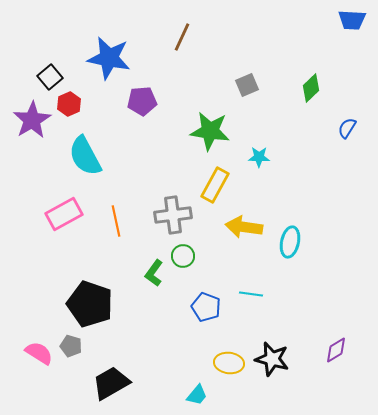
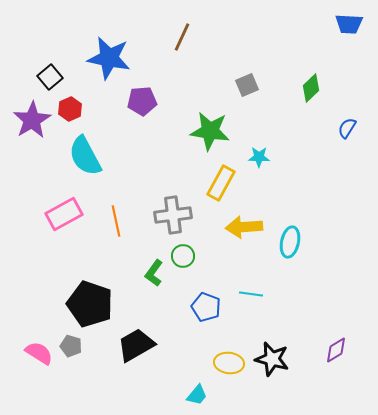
blue trapezoid: moved 3 px left, 4 px down
red hexagon: moved 1 px right, 5 px down
yellow rectangle: moved 6 px right, 2 px up
yellow arrow: rotated 12 degrees counterclockwise
black trapezoid: moved 25 px right, 38 px up
